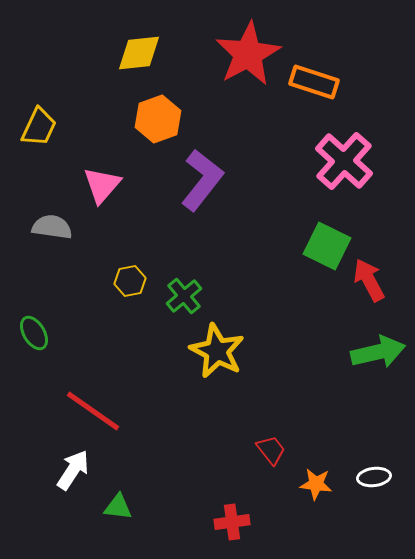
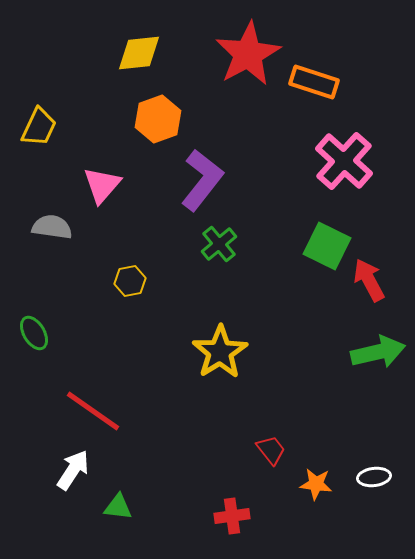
green cross: moved 35 px right, 52 px up
yellow star: moved 3 px right, 1 px down; rotated 12 degrees clockwise
red cross: moved 6 px up
